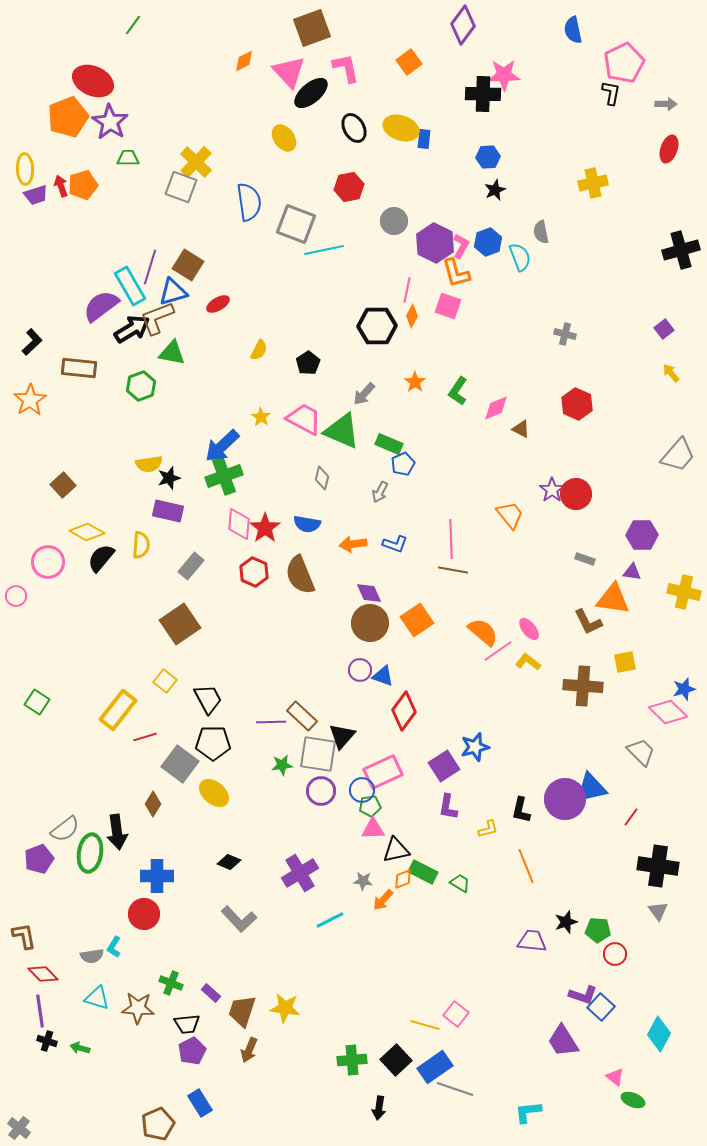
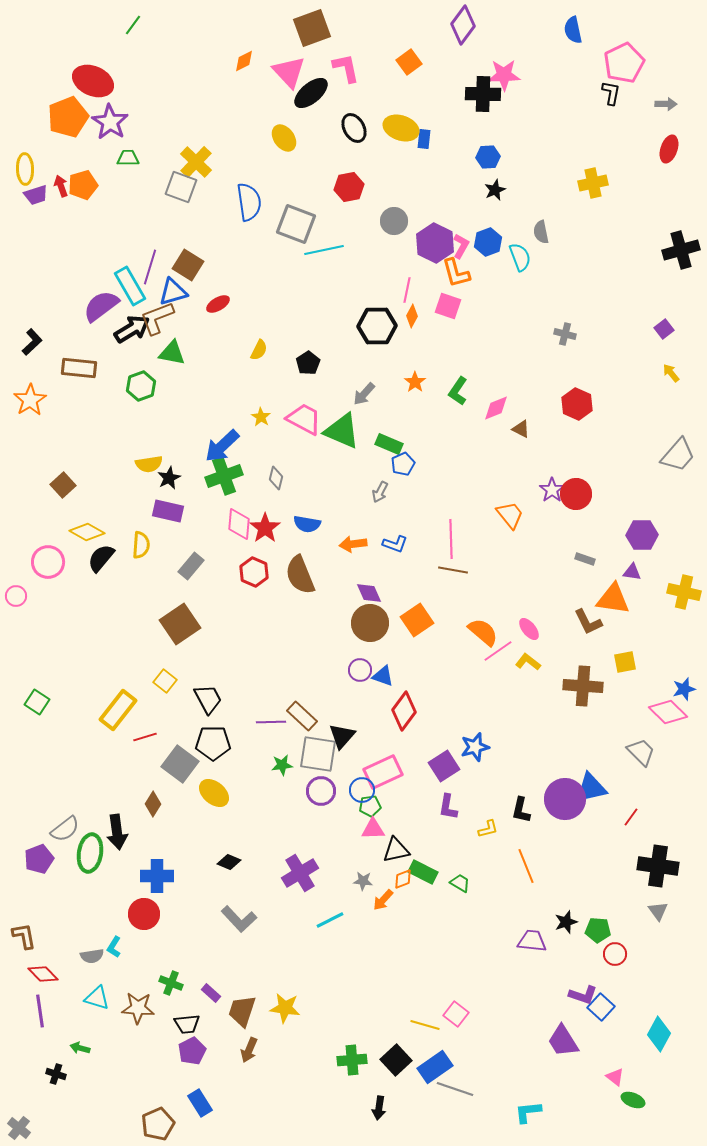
black star at (169, 478): rotated 10 degrees counterclockwise
gray diamond at (322, 478): moved 46 px left
black cross at (47, 1041): moved 9 px right, 33 px down
